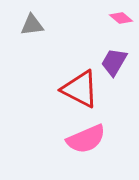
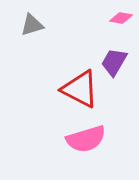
pink diamond: rotated 30 degrees counterclockwise
gray triangle: rotated 10 degrees counterclockwise
pink semicircle: rotated 6 degrees clockwise
